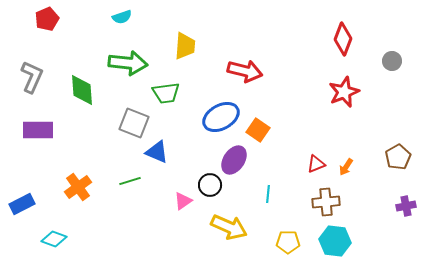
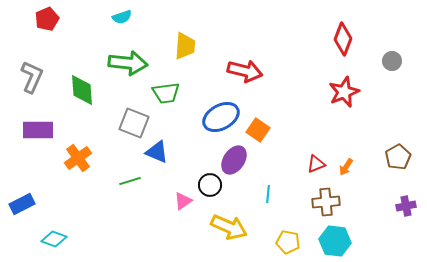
orange cross: moved 29 px up
yellow pentagon: rotated 10 degrees clockwise
